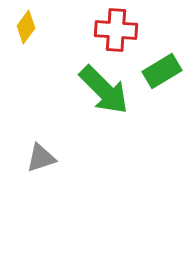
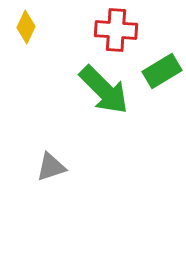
yellow diamond: rotated 12 degrees counterclockwise
gray triangle: moved 10 px right, 9 px down
